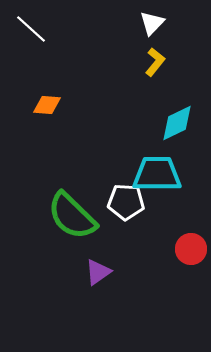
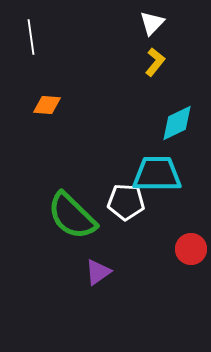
white line: moved 8 px down; rotated 40 degrees clockwise
